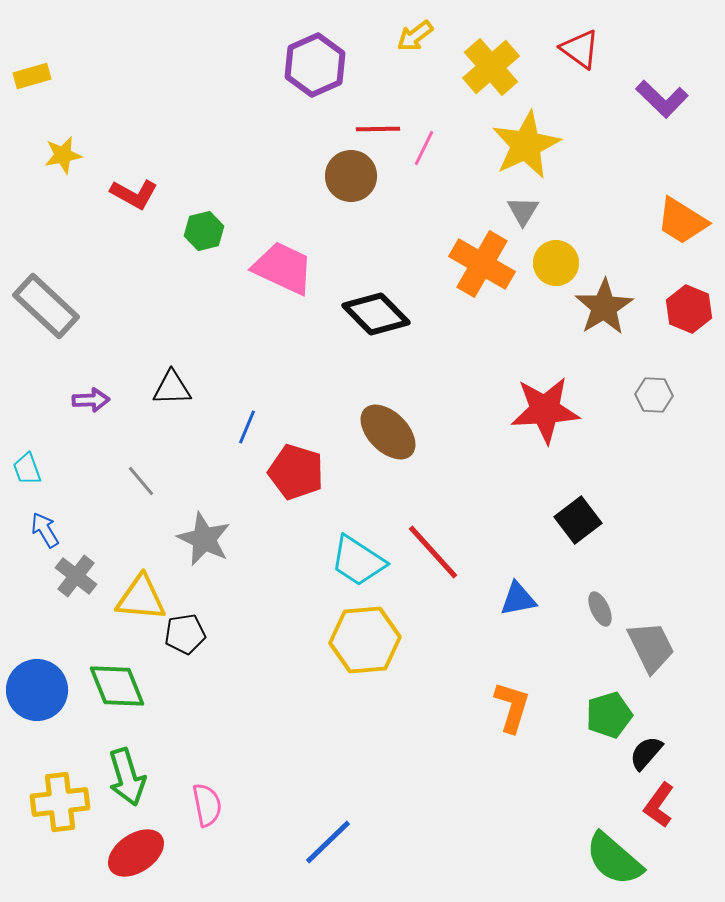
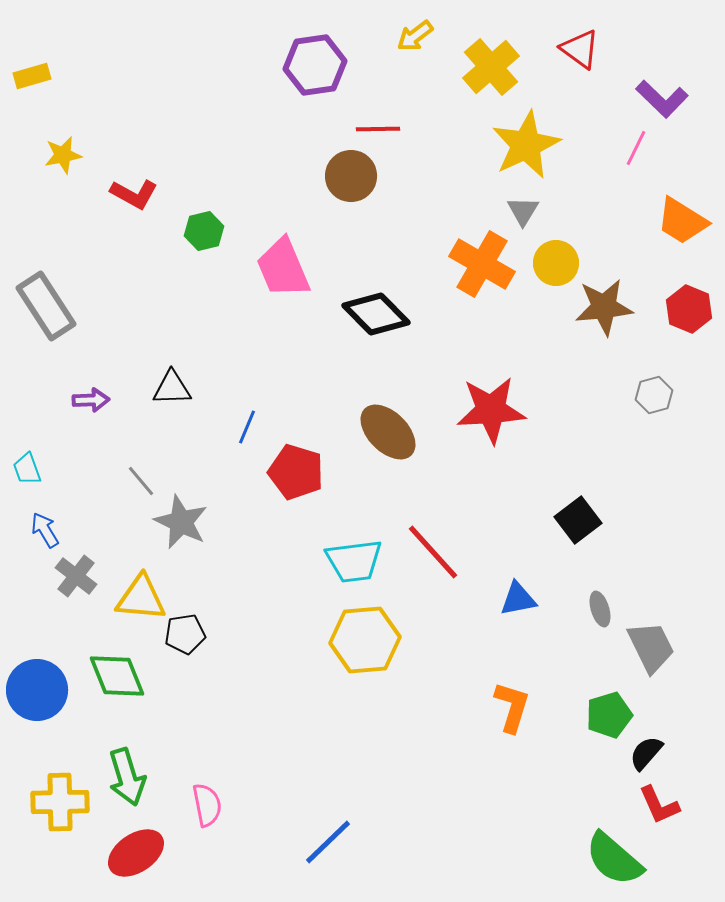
purple hexagon at (315, 65): rotated 16 degrees clockwise
pink line at (424, 148): moved 212 px right
pink trapezoid at (283, 268): rotated 138 degrees counterclockwise
gray rectangle at (46, 306): rotated 14 degrees clockwise
brown star at (604, 307): rotated 26 degrees clockwise
gray hexagon at (654, 395): rotated 18 degrees counterclockwise
red star at (545, 410): moved 54 px left
gray star at (204, 539): moved 23 px left, 17 px up
cyan trapezoid at (358, 561): moved 4 px left; rotated 40 degrees counterclockwise
gray ellipse at (600, 609): rotated 8 degrees clockwise
green diamond at (117, 686): moved 10 px up
yellow cross at (60, 802): rotated 6 degrees clockwise
red L-shape at (659, 805): rotated 60 degrees counterclockwise
